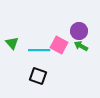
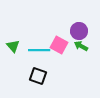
green triangle: moved 1 px right, 3 px down
